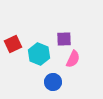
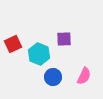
pink semicircle: moved 11 px right, 17 px down
blue circle: moved 5 px up
